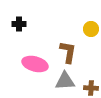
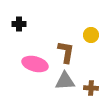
yellow circle: moved 6 px down
brown L-shape: moved 2 px left
